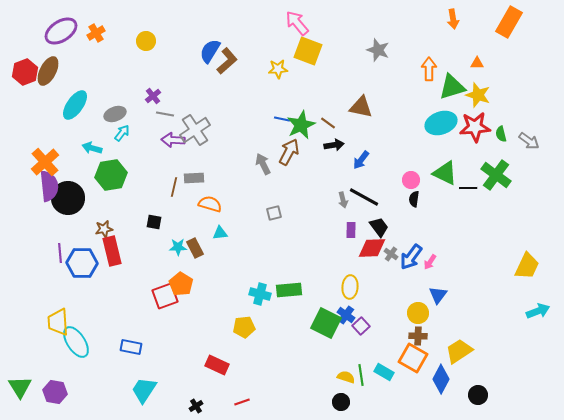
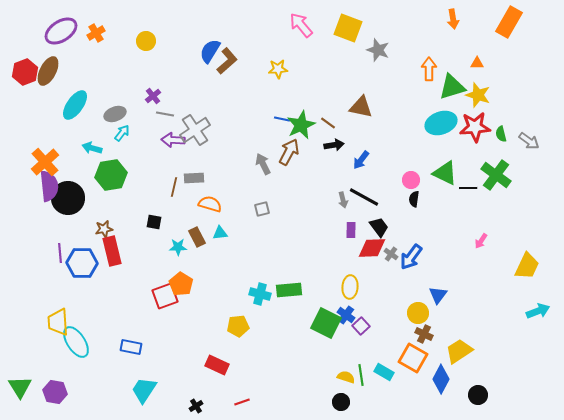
pink arrow at (297, 23): moved 4 px right, 2 px down
yellow square at (308, 51): moved 40 px right, 23 px up
gray square at (274, 213): moved 12 px left, 4 px up
brown rectangle at (195, 248): moved 2 px right, 11 px up
pink arrow at (430, 262): moved 51 px right, 21 px up
yellow pentagon at (244, 327): moved 6 px left, 1 px up
brown cross at (418, 336): moved 6 px right, 2 px up; rotated 24 degrees clockwise
